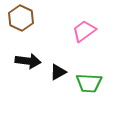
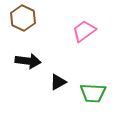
brown hexagon: moved 2 px right
black triangle: moved 10 px down
green trapezoid: moved 4 px right, 10 px down
